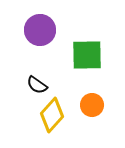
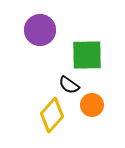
black semicircle: moved 32 px right
